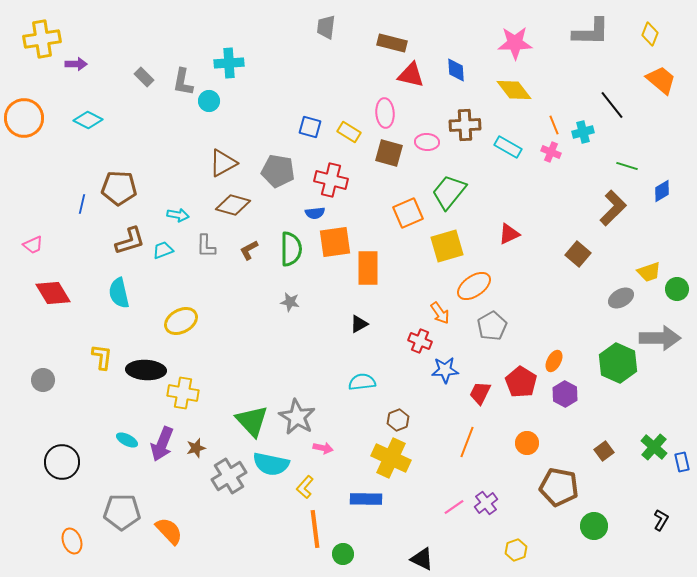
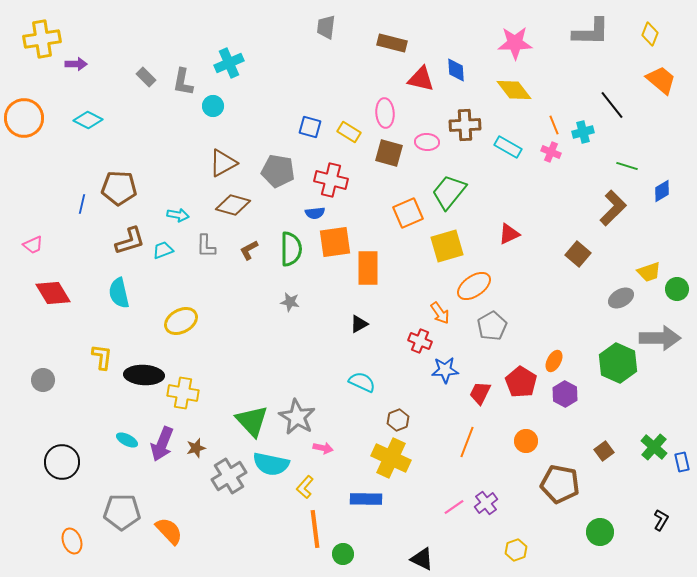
cyan cross at (229, 63): rotated 20 degrees counterclockwise
red triangle at (411, 75): moved 10 px right, 4 px down
gray rectangle at (144, 77): moved 2 px right
cyan circle at (209, 101): moved 4 px right, 5 px down
black ellipse at (146, 370): moved 2 px left, 5 px down
cyan semicircle at (362, 382): rotated 32 degrees clockwise
orange circle at (527, 443): moved 1 px left, 2 px up
brown pentagon at (559, 487): moved 1 px right, 3 px up
green circle at (594, 526): moved 6 px right, 6 px down
